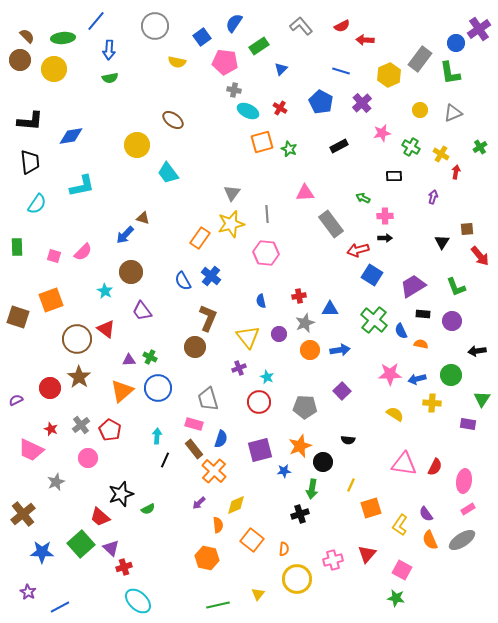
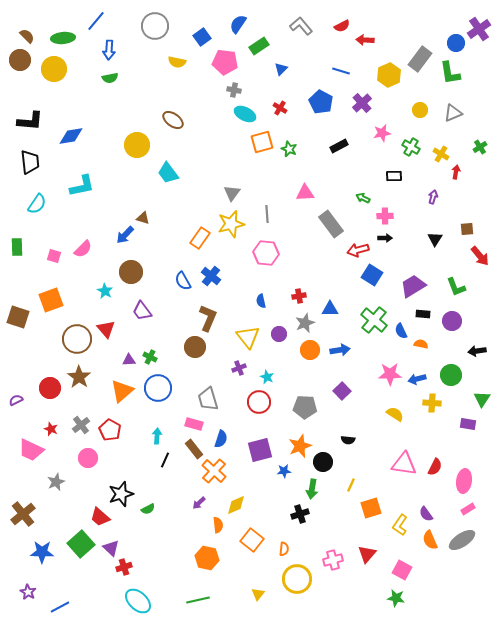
blue semicircle at (234, 23): moved 4 px right, 1 px down
cyan ellipse at (248, 111): moved 3 px left, 3 px down
black triangle at (442, 242): moved 7 px left, 3 px up
pink semicircle at (83, 252): moved 3 px up
red triangle at (106, 329): rotated 12 degrees clockwise
green line at (218, 605): moved 20 px left, 5 px up
